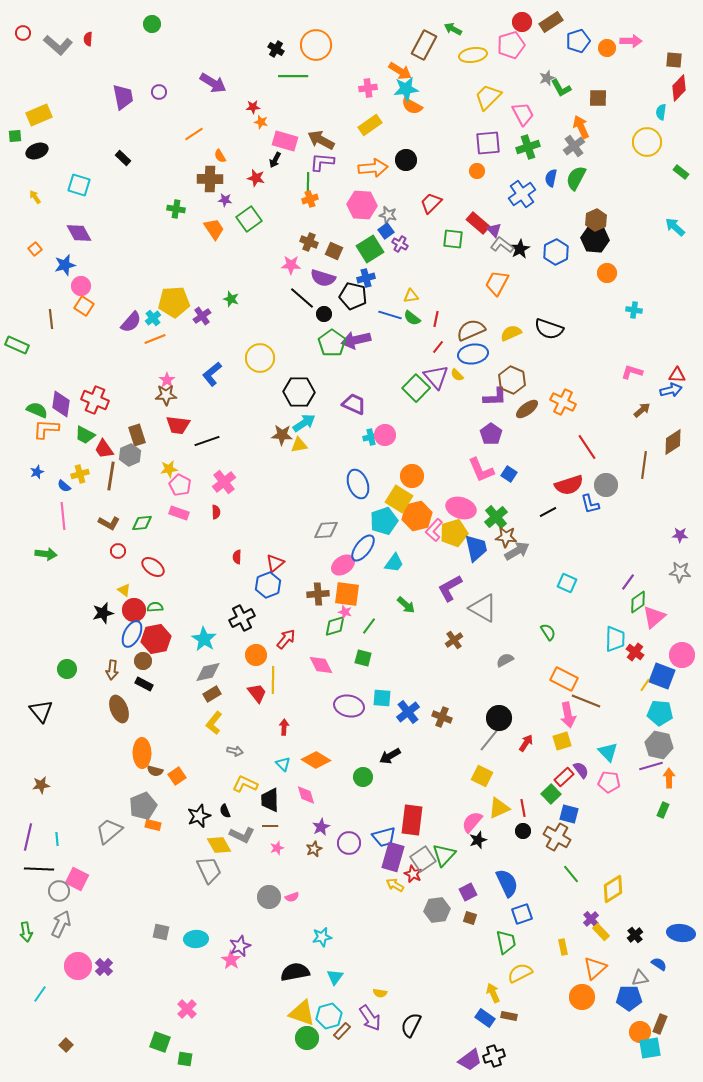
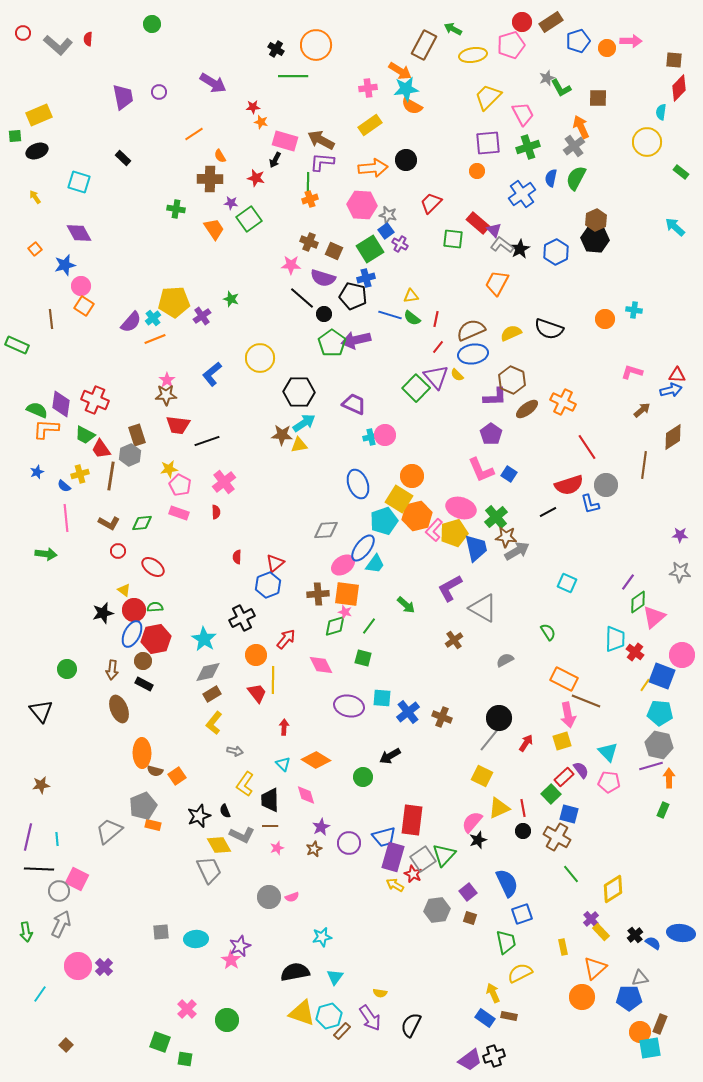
cyan square at (79, 185): moved 3 px up
purple star at (225, 200): moved 6 px right, 3 px down
orange circle at (607, 273): moved 2 px left, 46 px down
brown diamond at (673, 442): moved 5 px up
red trapezoid at (104, 449): moved 3 px left
pink line at (63, 516): moved 3 px right, 2 px down
cyan trapezoid at (394, 563): moved 19 px left, 1 px down
yellow L-shape at (245, 784): rotated 80 degrees counterclockwise
purple square at (468, 892): rotated 12 degrees counterclockwise
gray square at (161, 932): rotated 18 degrees counterclockwise
blue semicircle at (659, 964): moved 6 px left, 21 px up
green circle at (307, 1038): moved 80 px left, 18 px up
